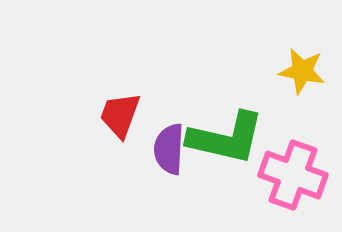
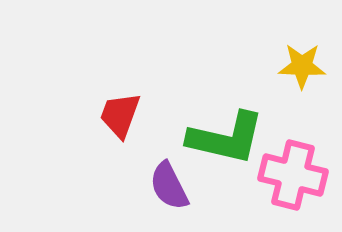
yellow star: moved 5 px up; rotated 9 degrees counterclockwise
purple semicircle: moved 37 px down; rotated 30 degrees counterclockwise
pink cross: rotated 6 degrees counterclockwise
